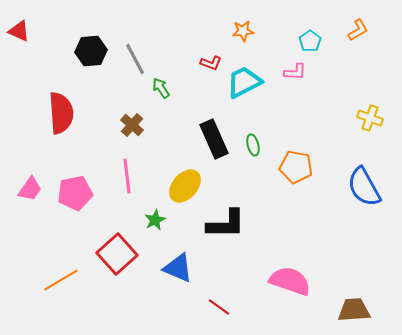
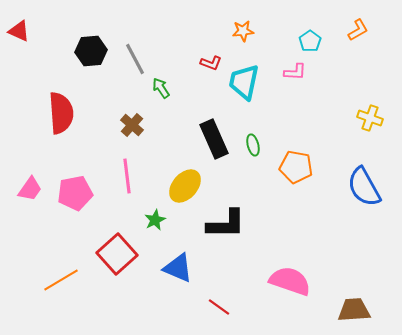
cyan trapezoid: rotated 51 degrees counterclockwise
